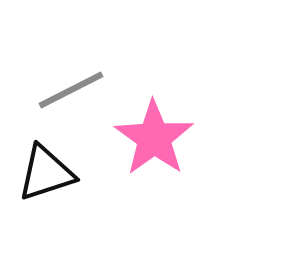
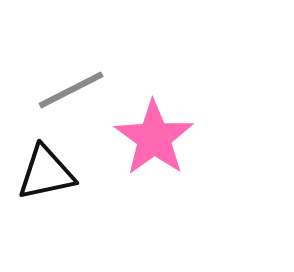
black triangle: rotated 6 degrees clockwise
